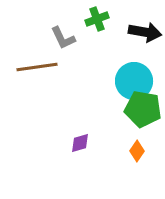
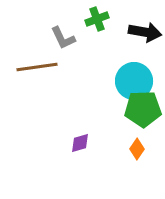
green pentagon: rotated 12 degrees counterclockwise
orange diamond: moved 2 px up
